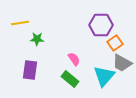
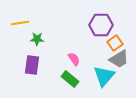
gray trapezoid: moved 3 px left, 4 px up; rotated 60 degrees counterclockwise
purple rectangle: moved 2 px right, 5 px up
